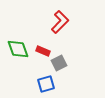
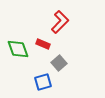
red rectangle: moved 7 px up
gray square: rotated 14 degrees counterclockwise
blue square: moved 3 px left, 2 px up
